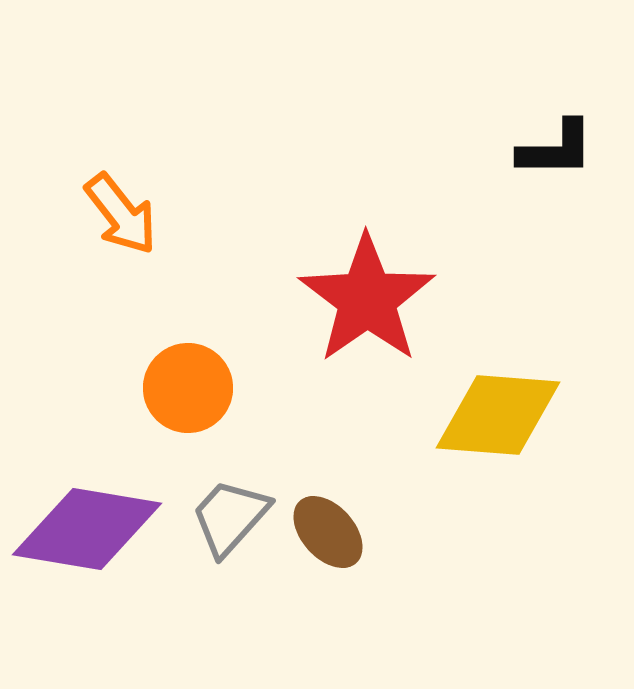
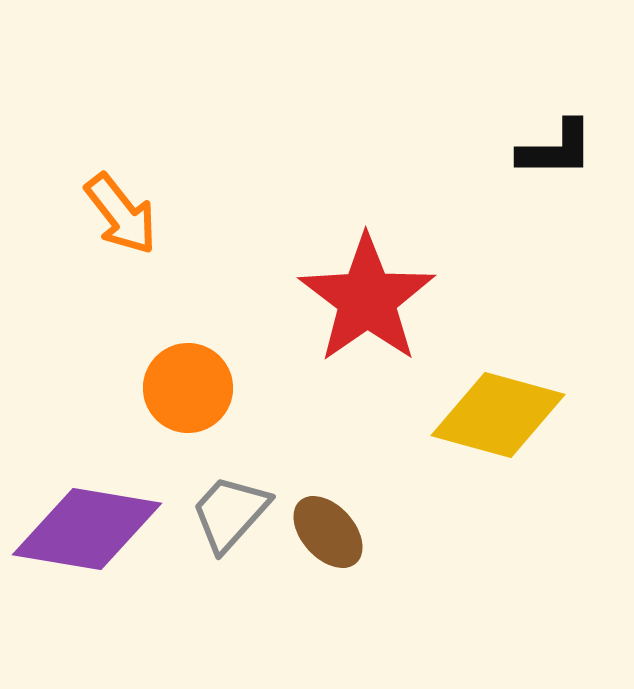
yellow diamond: rotated 11 degrees clockwise
gray trapezoid: moved 4 px up
